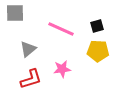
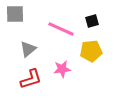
gray square: moved 1 px down
black square: moved 5 px left, 5 px up
yellow pentagon: moved 7 px left; rotated 10 degrees counterclockwise
